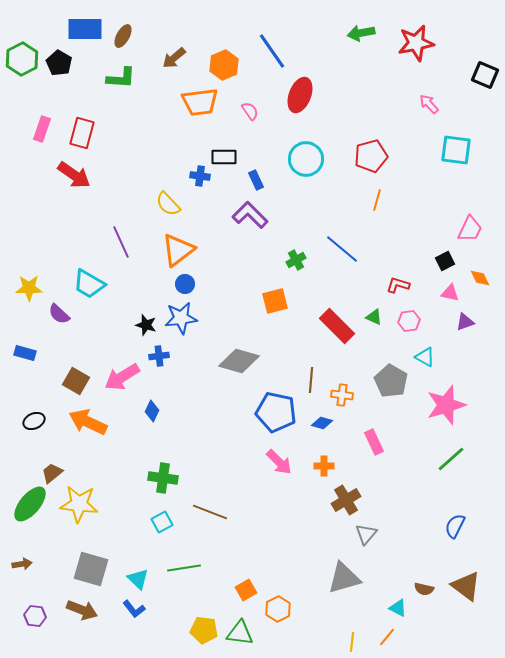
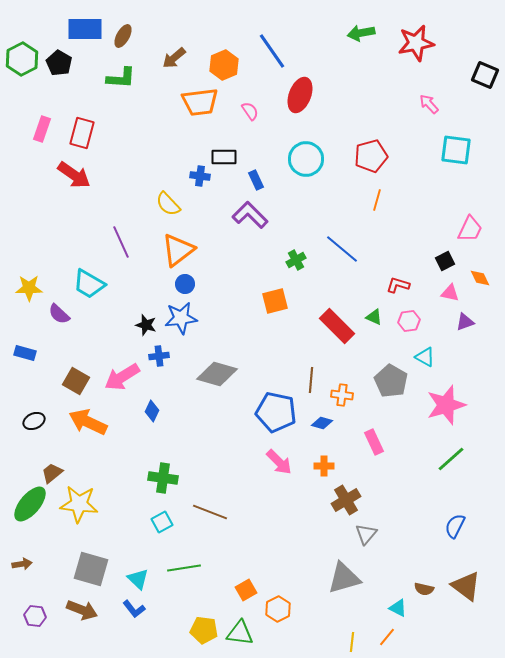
gray diamond at (239, 361): moved 22 px left, 13 px down
